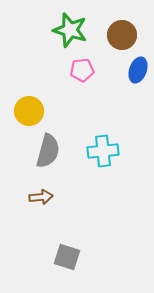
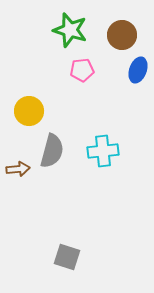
gray semicircle: moved 4 px right
brown arrow: moved 23 px left, 28 px up
